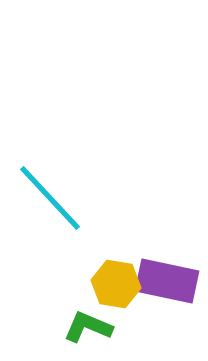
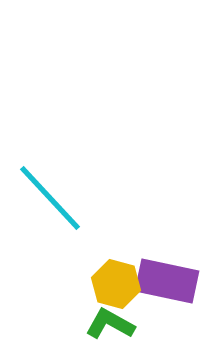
yellow hexagon: rotated 6 degrees clockwise
green L-shape: moved 22 px right, 3 px up; rotated 6 degrees clockwise
